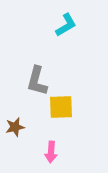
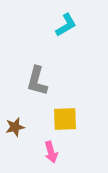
yellow square: moved 4 px right, 12 px down
pink arrow: rotated 20 degrees counterclockwise
